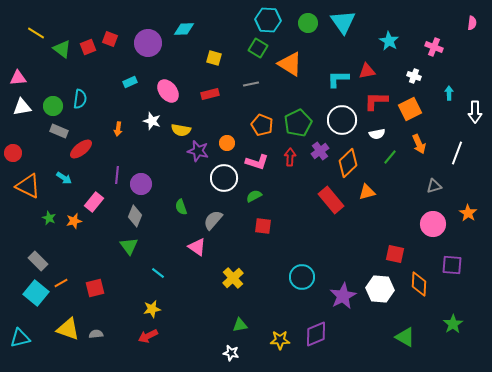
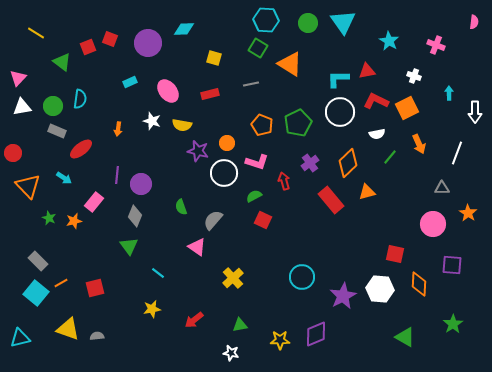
cyan hexagon at (268, 20): moved 2 px left
pink semicircle at (472, 23): moved 2 px right, 1 px up
pink cross at (434, 47): moved 2 px right, 2 px up
green triangle at (62, 49): moved 13 px down
pink triangle at (18, 78): rotated 42 degrees counterclockwise
red L-shape at (376, 101): rotated 25 degrees clockwise
orange square at (410, 109): moved 3 px left, 1 px up
white circle at (342, 120): moved 2 px left, 8 px up
yellow semicircle at (181, 130): moved 1 px right, 5 px up
gray rectangle at (59, 131): moved 2 px left
purple cross at (320, 151): moved 10 px left, 12 px down
red arrow at (290, 157): moved 6 px left, 24 px down; rotated 18 degrees counterclockwise
white circle at (224, 178): moved 5 px up
orange triangle at (28, 186): rotated 20 degrees clockwise
gray triangle at (434, 186): moved 8 px right, 2 px down; rotated 14 degrees clockwise
red square at (263, 226): moved 6 px up; rotated 18 degrees clockwise
gray semicircle at (96, 334): moved 1 px right, 2 px down
red arrow at (148, 336): moved 46 px right, 16 px up; rotated 12 degrees counterclockwise
